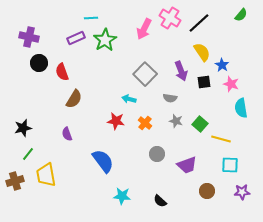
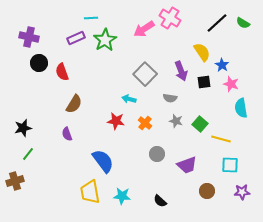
green semicircle: moved 2 px right, 8 px down; rotated 80 degrees clockwise
black line: moved 18 px right
pink arrow: rotated 30 degrees clockwise
brown semicircle: moved 5 px down
yellow trapezoid: moved 44 px right, 17 px down
